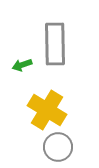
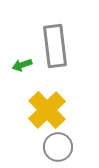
gray rectangle: moved 2 px down; rotated 6 degrees counterclockwise
yellow cross: rotated 15 degrees clockwise
